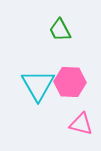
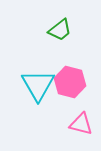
green trapezoid: rotated 100 degrees counterclockwise
pink hexagon: rotated 12 degrees clockwise
